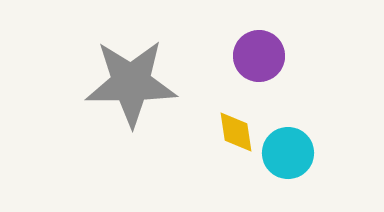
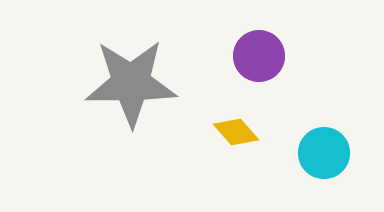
yellow diamond: rotated 33 degrees counterclockwise
cyan circle: moved 36 px right
